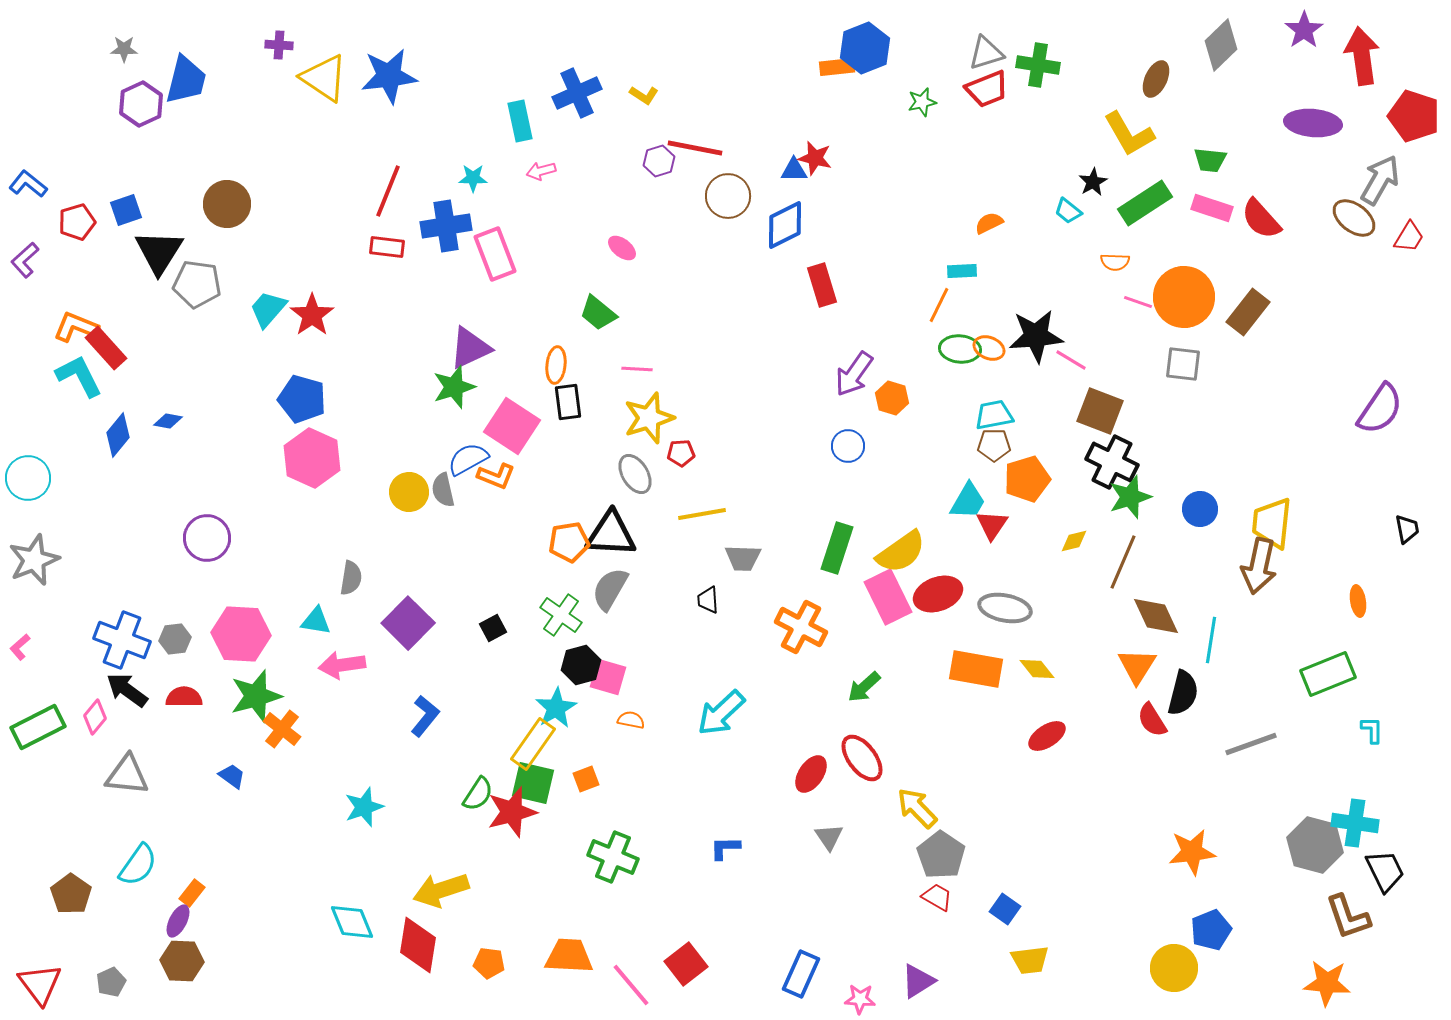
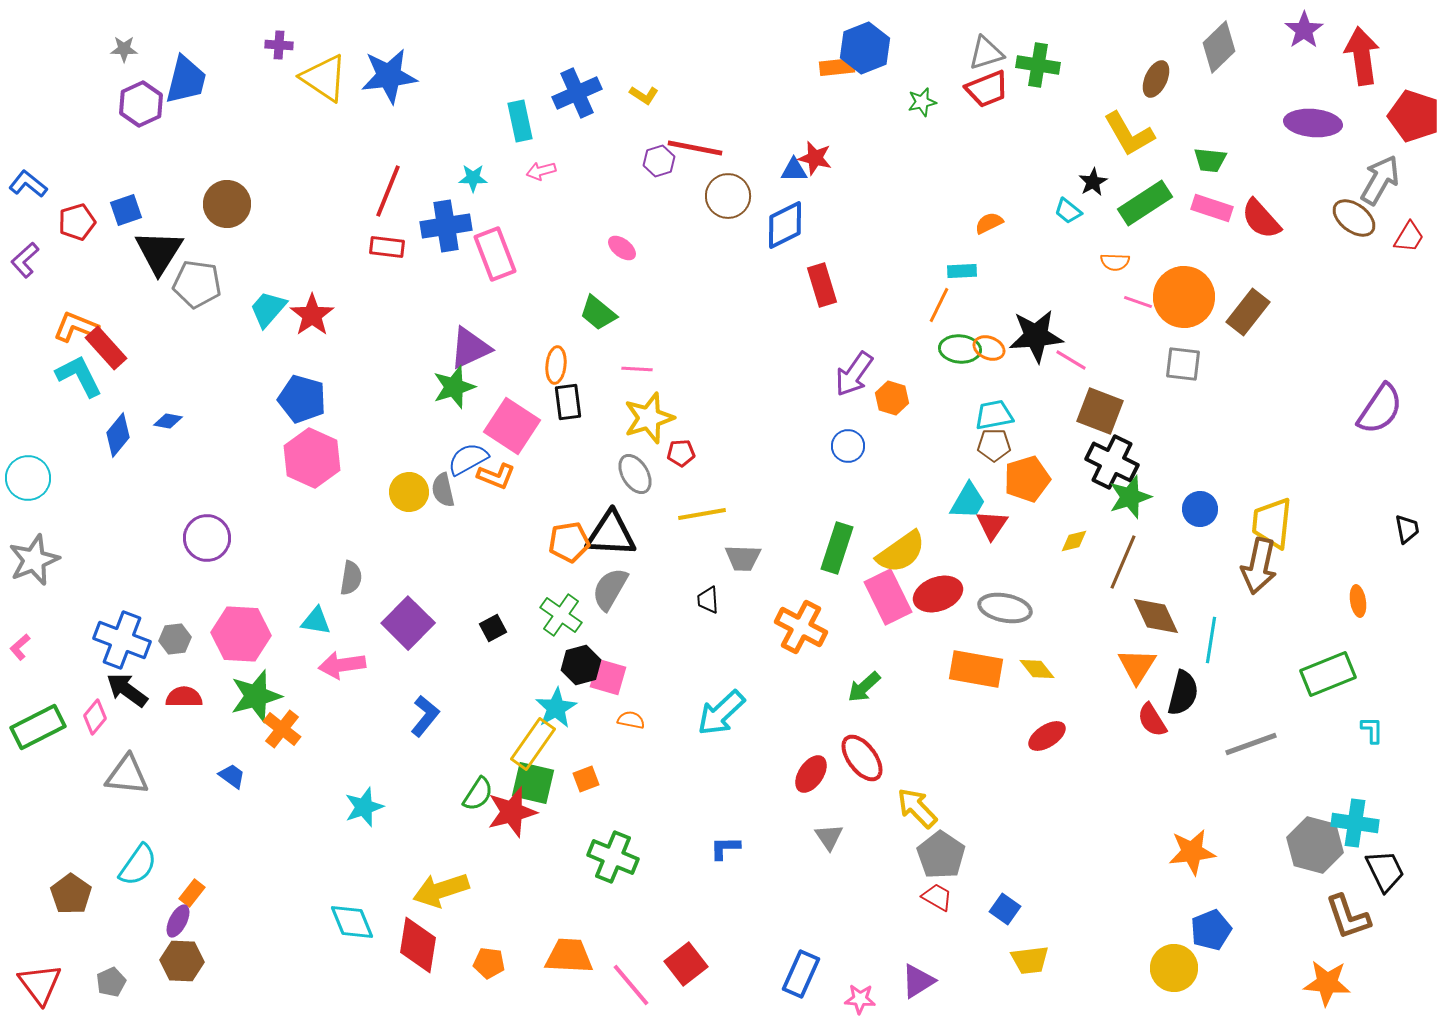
gray diamond at (1221, 45): moved 2 px left, 2 px down
